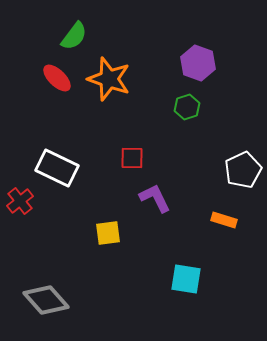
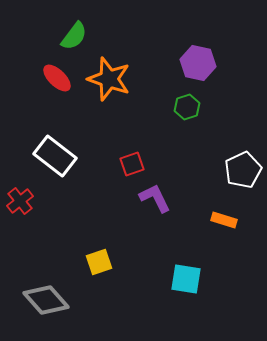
purple hexagon: rotated 8 degrees counterclockwise
red square: moved 6 px down; rotated 20 degrees counterclockwise
white rectangle: moved 2 px left, 12 px up; rotated 12 degrees clockwise
yellow square: moved 9 px left, 29 px down; rotated 12 degrees counterclockwise
